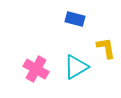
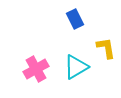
blue rectangle: rotated 48 degrees clockwise
pink cross: rotated 30 degrees clockwise
